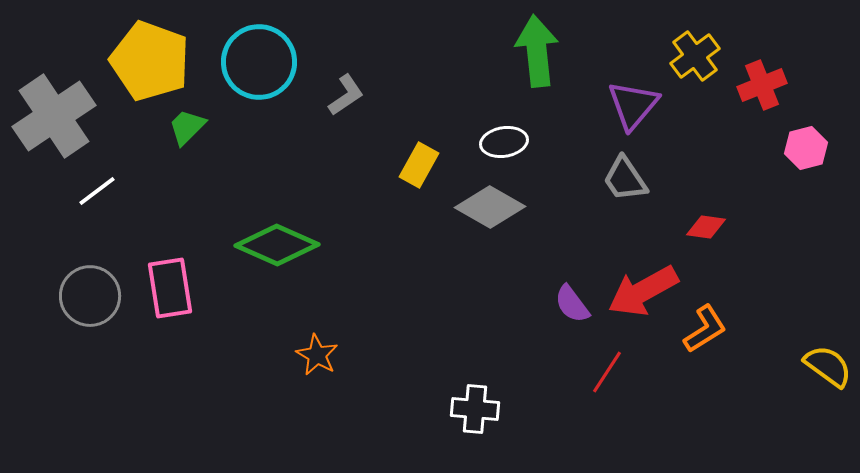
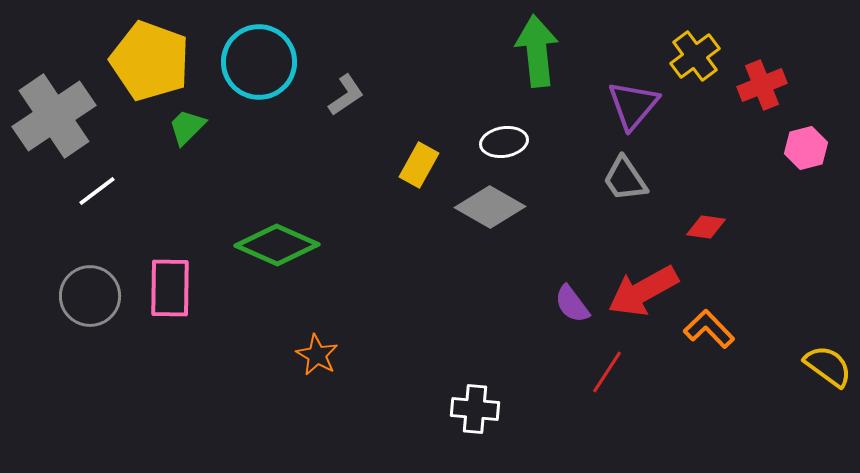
pink rectangle: rotated 10 degrees clockwise
orange L-shape: moved 4 px right; rotated 102 degrees counterclockwise
